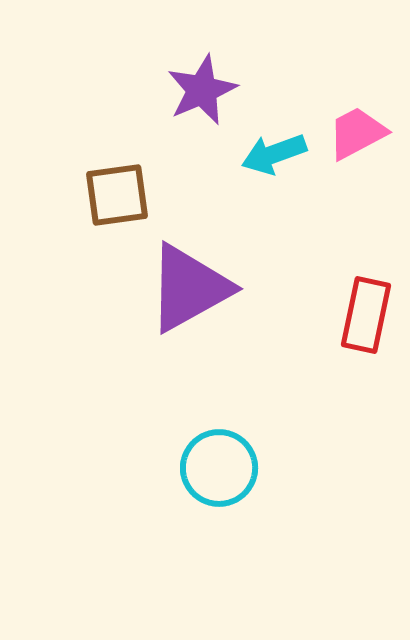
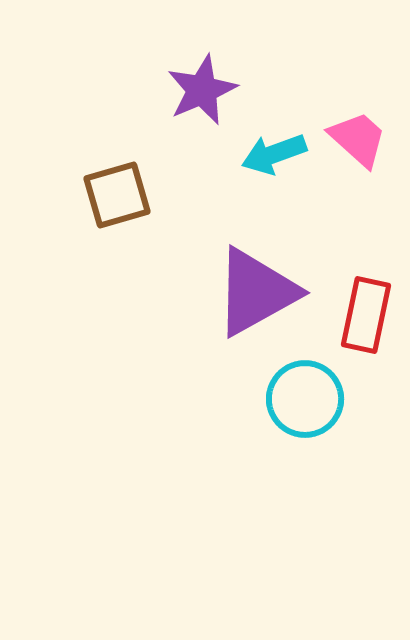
pink trapezoid: moved 1 px right, 6 px down; rotated 70 degrees clockwise
brown square: rotated 8 degrees counterclockwise
purple triangle: moved 67 px right, 4 px down
cyan circle: moved 86 px right, 69 px up
